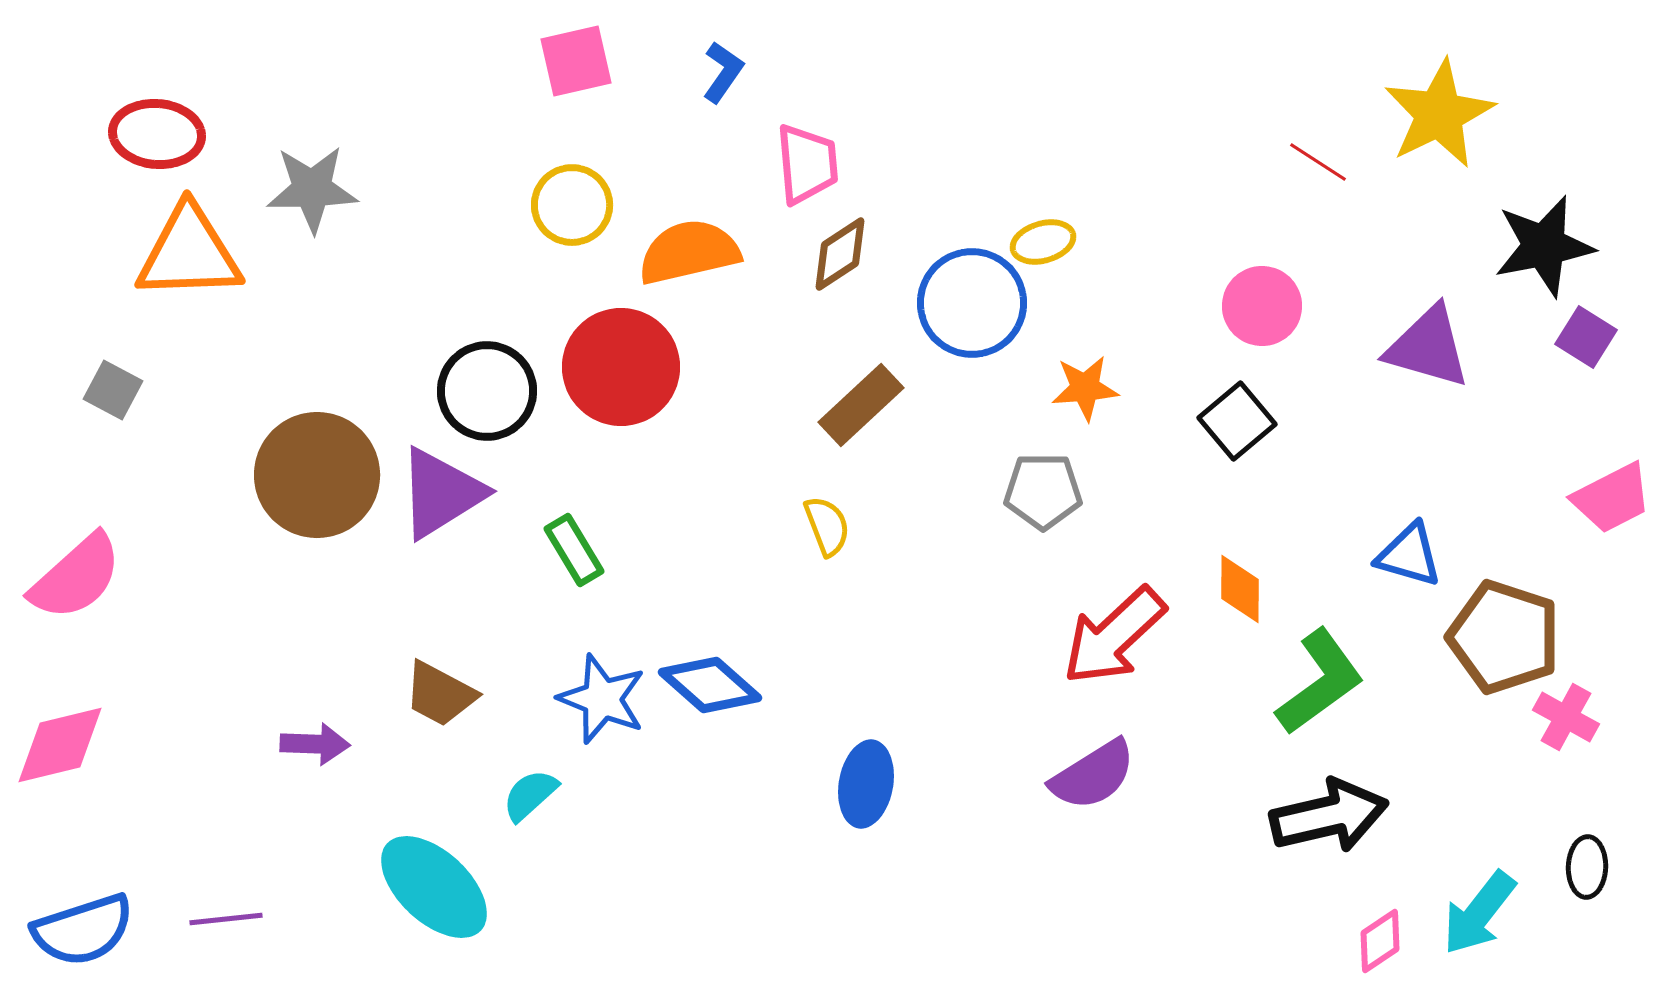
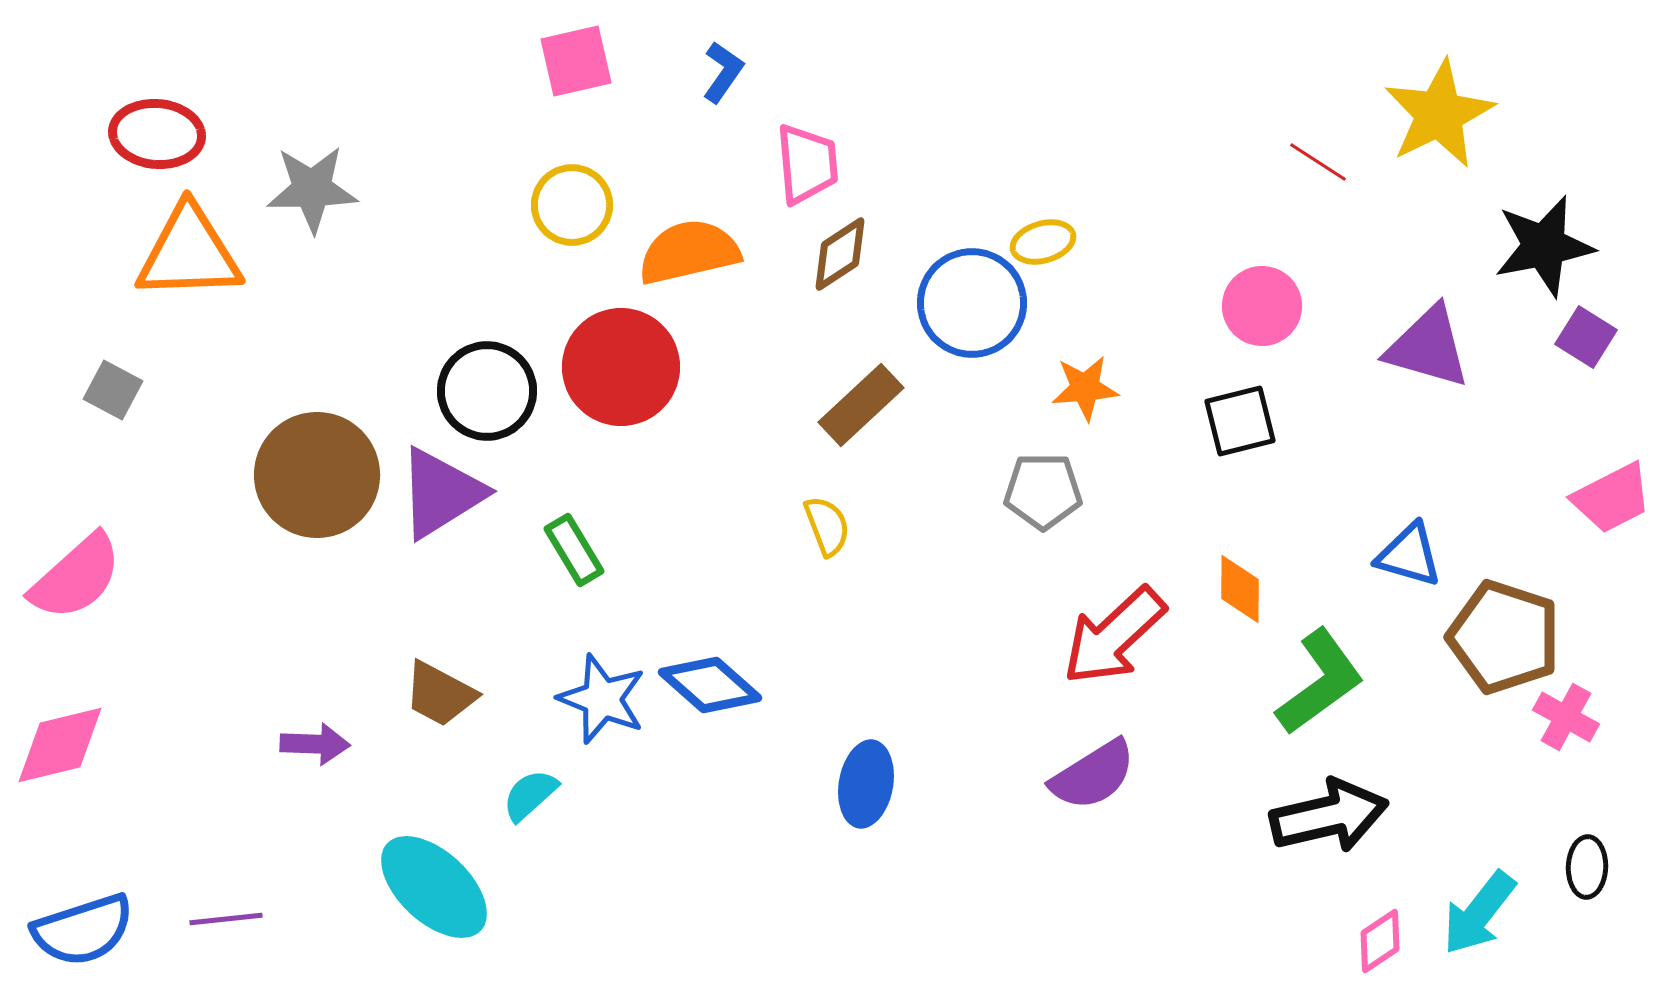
black square at (1237, 421): moved 3 px right; rotated 26 degrees clockwise
